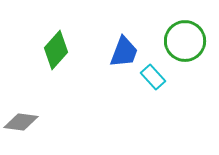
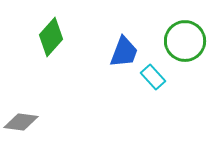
green diamond: moved 5 px left, 13 px up
